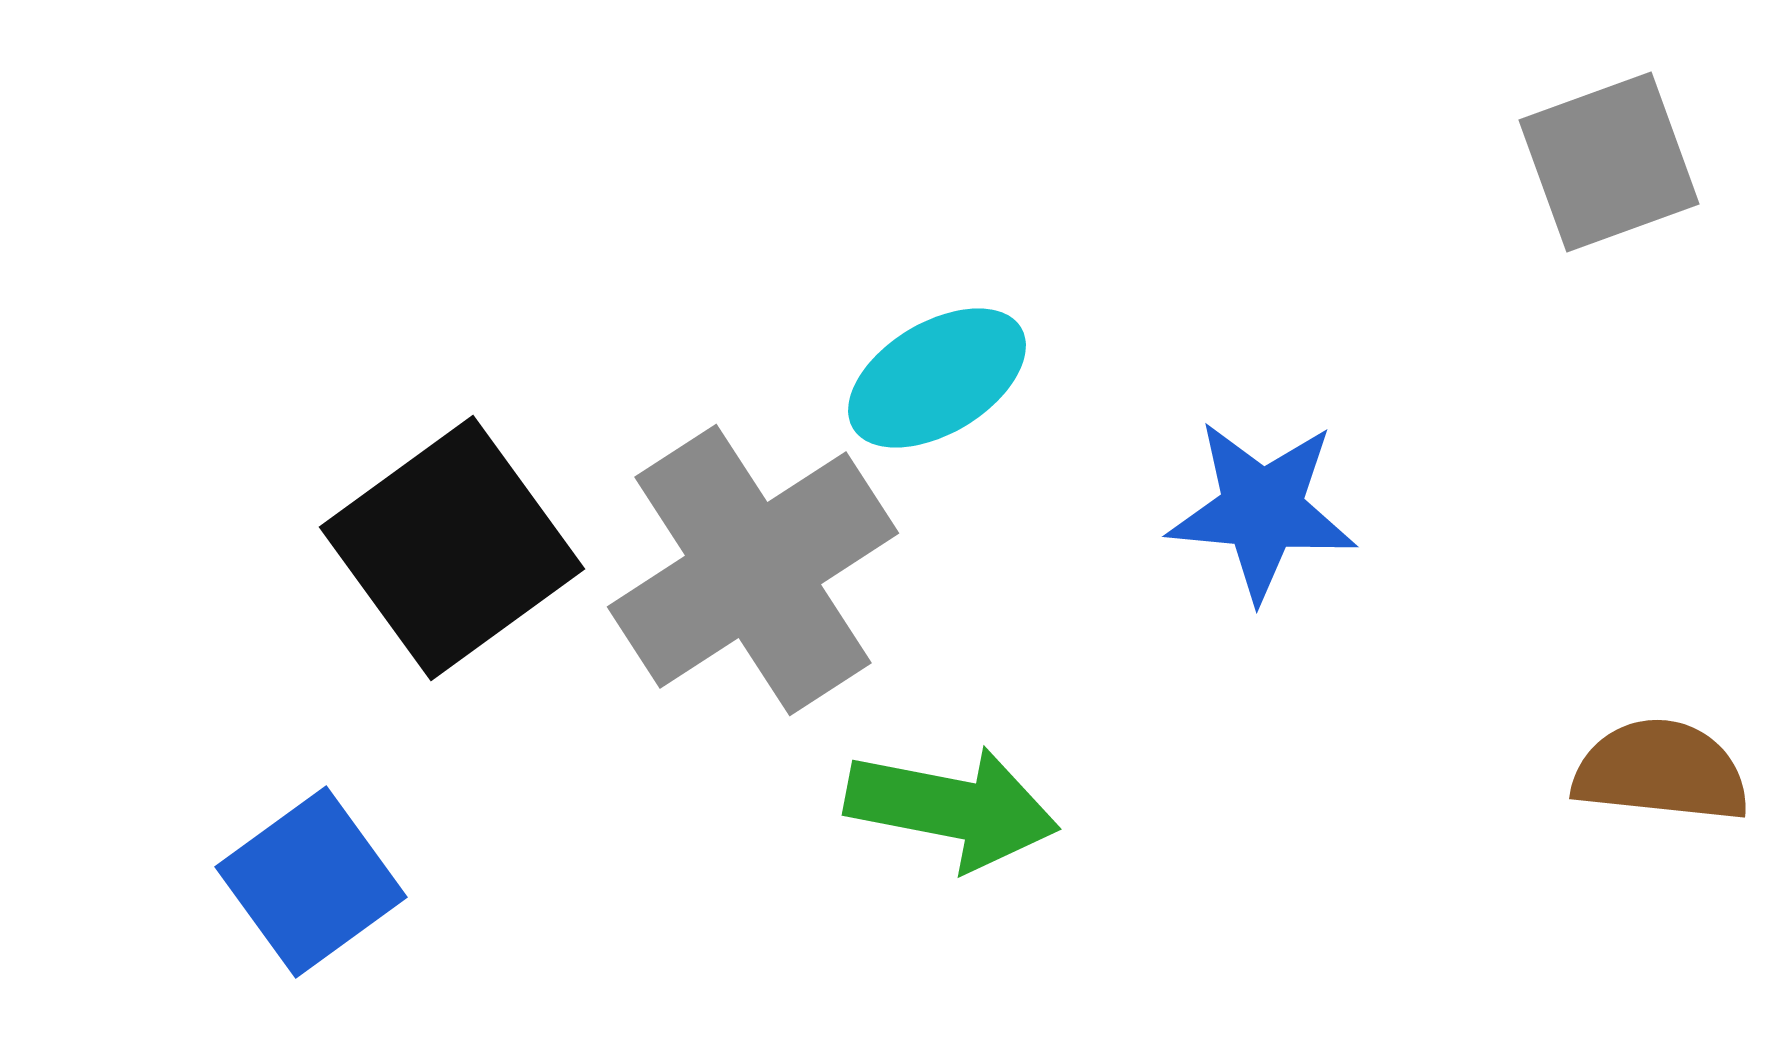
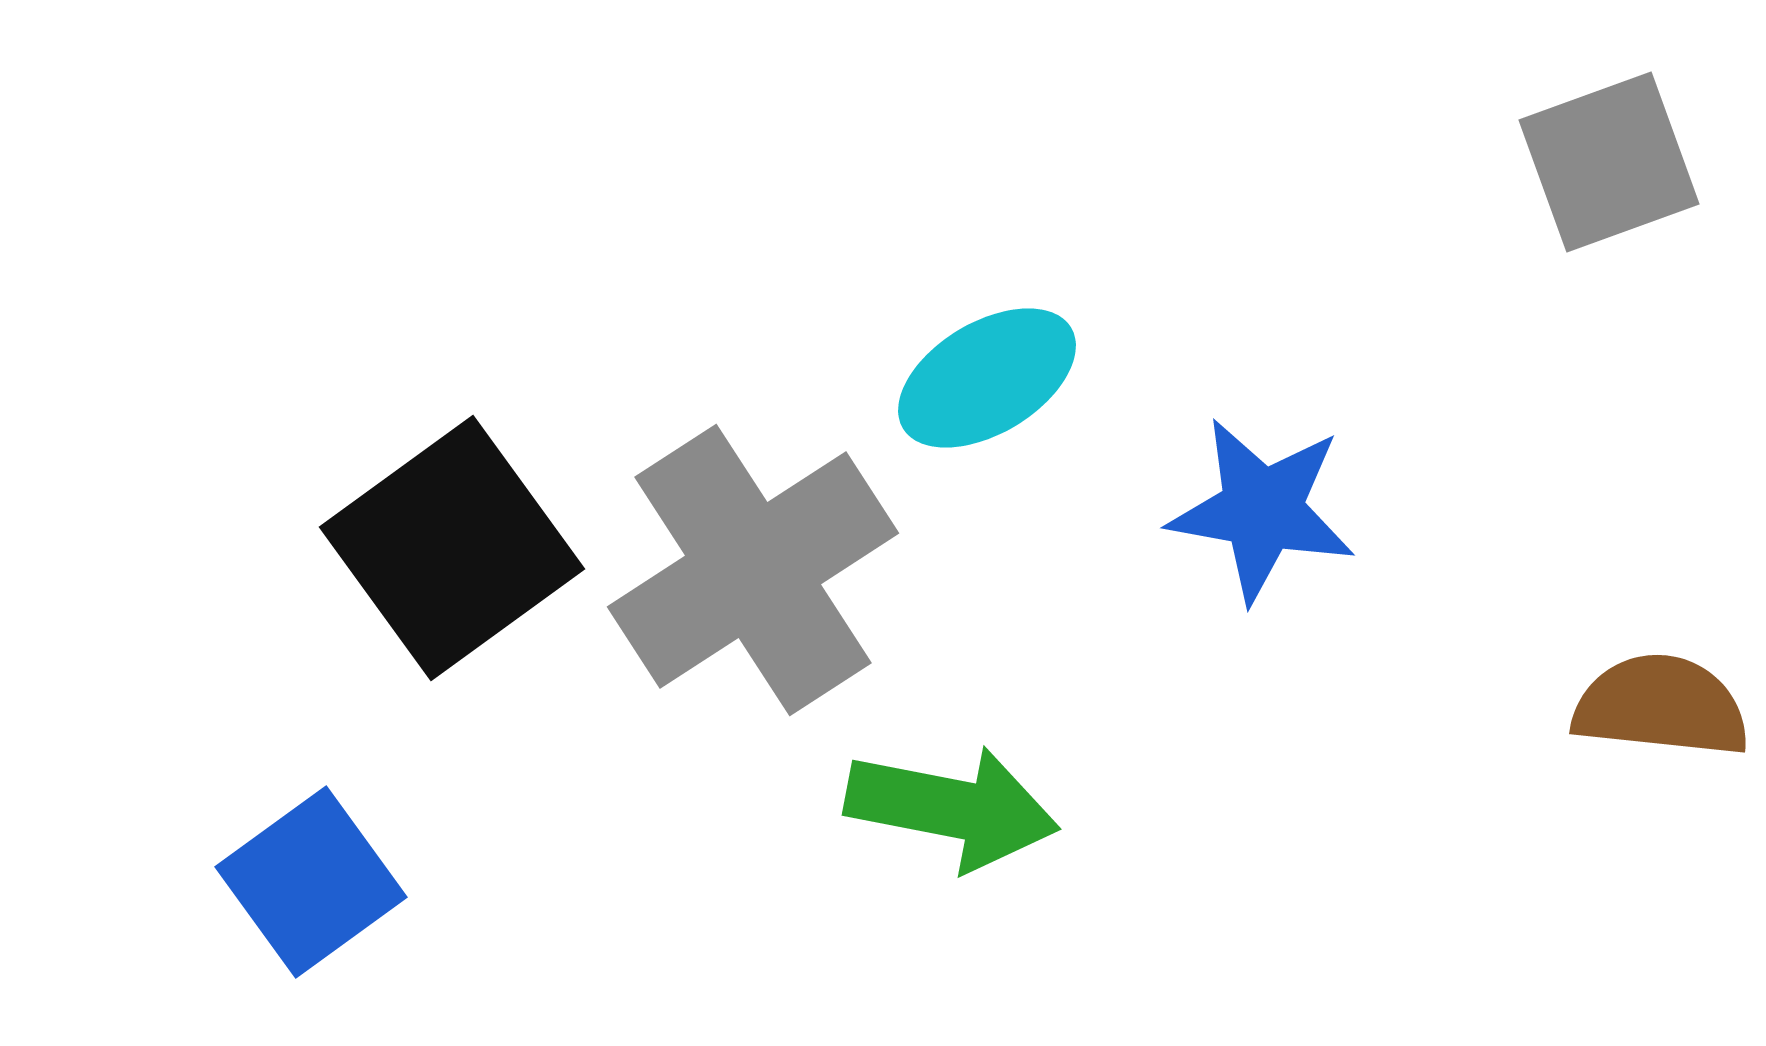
cyan ellipse: moved 50 px right
blue star: rotated 5 degrees clockwise
brown semicircle: moved 65 px up
